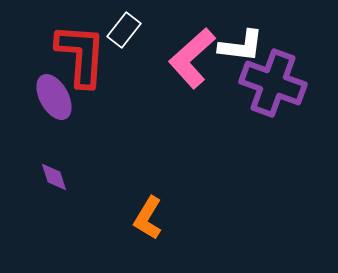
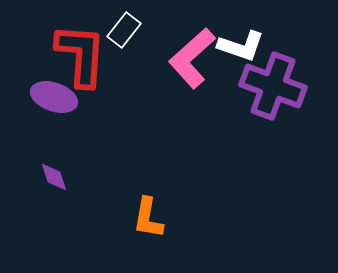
white L-shape: rotated 12 degrees clockwise
purple cross: moved 3 px down
purple ellipse: rotated 42 degrees counterclockwise
orange L-shape: rotated 21 degrees counterclockwise
